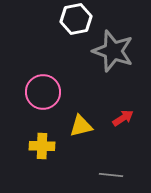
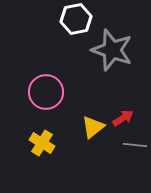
gray star: moved 1 px left, 1 px up
pink circle: moved 3 px right
yellow triangle: moved 12 px right, 1 px down; rotated 25 degrees counterclockwise
yellow cross: moved 3 px up; rotated 30 degrees clockwise
gray line: moved 24 px right, 30 px up
